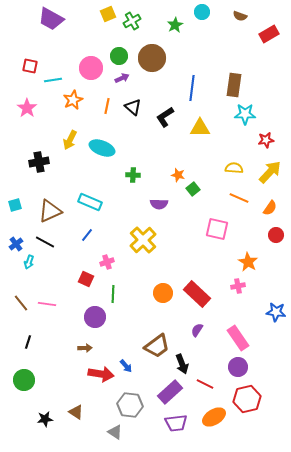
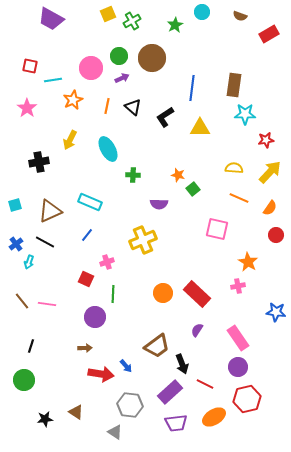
cyan ellipse at (102, 148): moved 6 px right, 1 px down; rotated 40 degrees clockwise
yellow cross at (143, 240): rotated 20 degrees clockwise
brown line at (21, 303): moved 1 px right, 2 px up
black line at (28, 342): moved 3 px right, 4 px down
